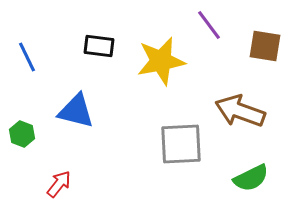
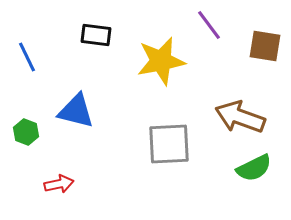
black rectangle: moved 3 px left, 11 px up
brown arrow: moved 6 px down
green hexagon: moved 4 px right, 2 px up
gray square: moved 12 px left
green semicircle: moved 3 px right, 10 px up
red arrow: rotated 40 degrees clockwise
